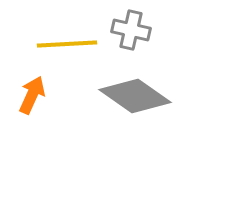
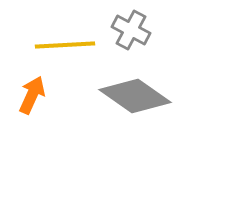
gray cross: rotated 15 degrees clockwise
yellow line: moved 2 px left, 1 px down
